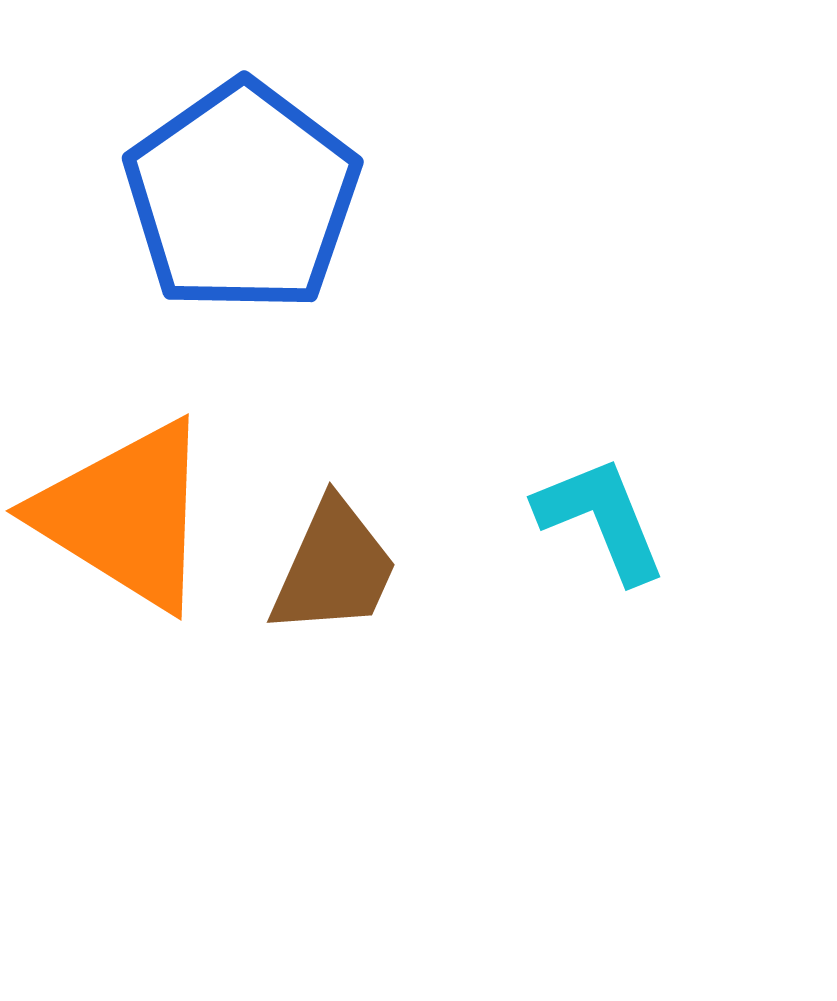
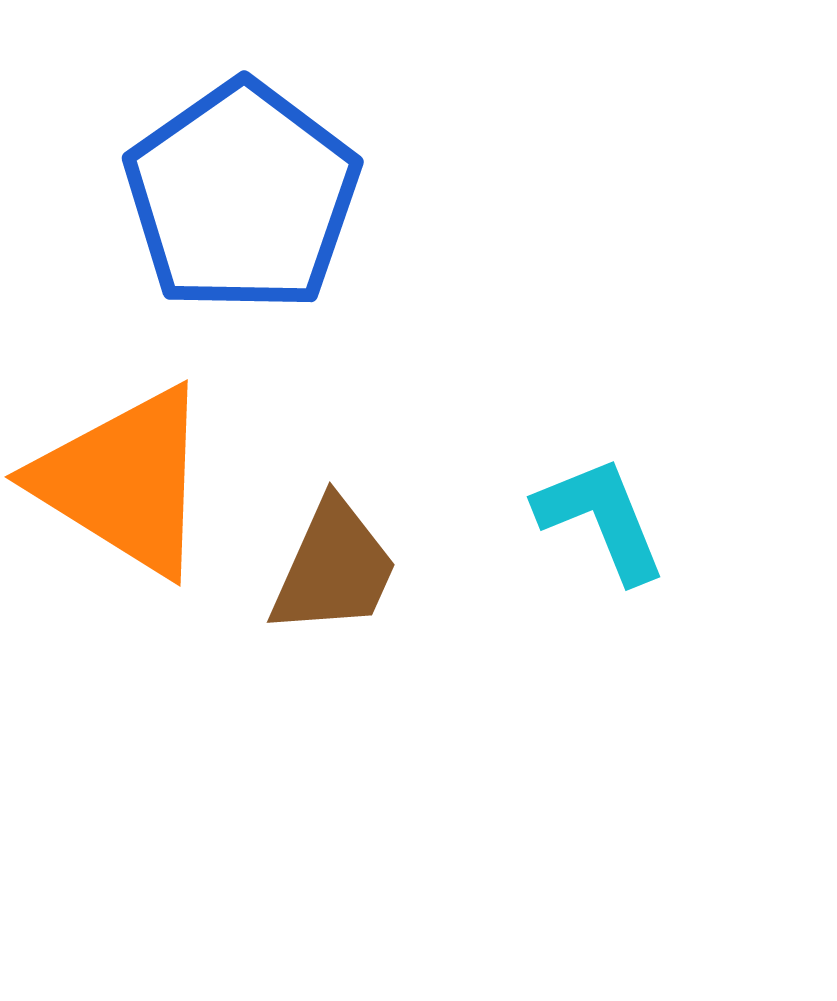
orange triangle: moved 1 px left, 34 px up
